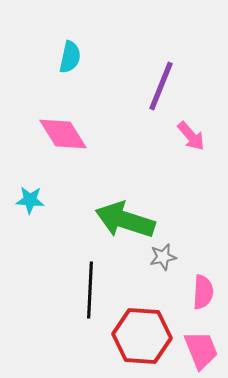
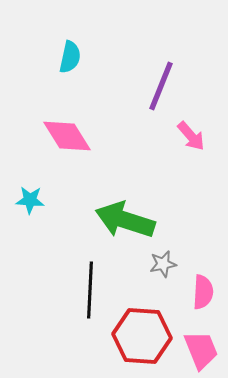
pink diamond: moved 4 px right, 2 px down
gray star: moved 7 px down
